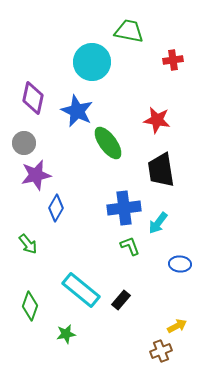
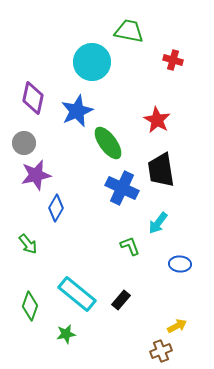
red cross: rotated 24 degrees clockwise
blue star: rotated 24 degrees clockwise
red star: rotated 20 degrees clockwise
blue cross: moved 2 px left, 20 px up; rotated 32 degrees clockwise
cyan rectangle: moved 4 px left, 4 px down
